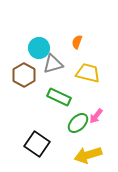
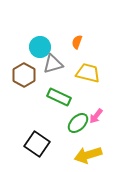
cyan circle: moved 1 px right, 1 px up
